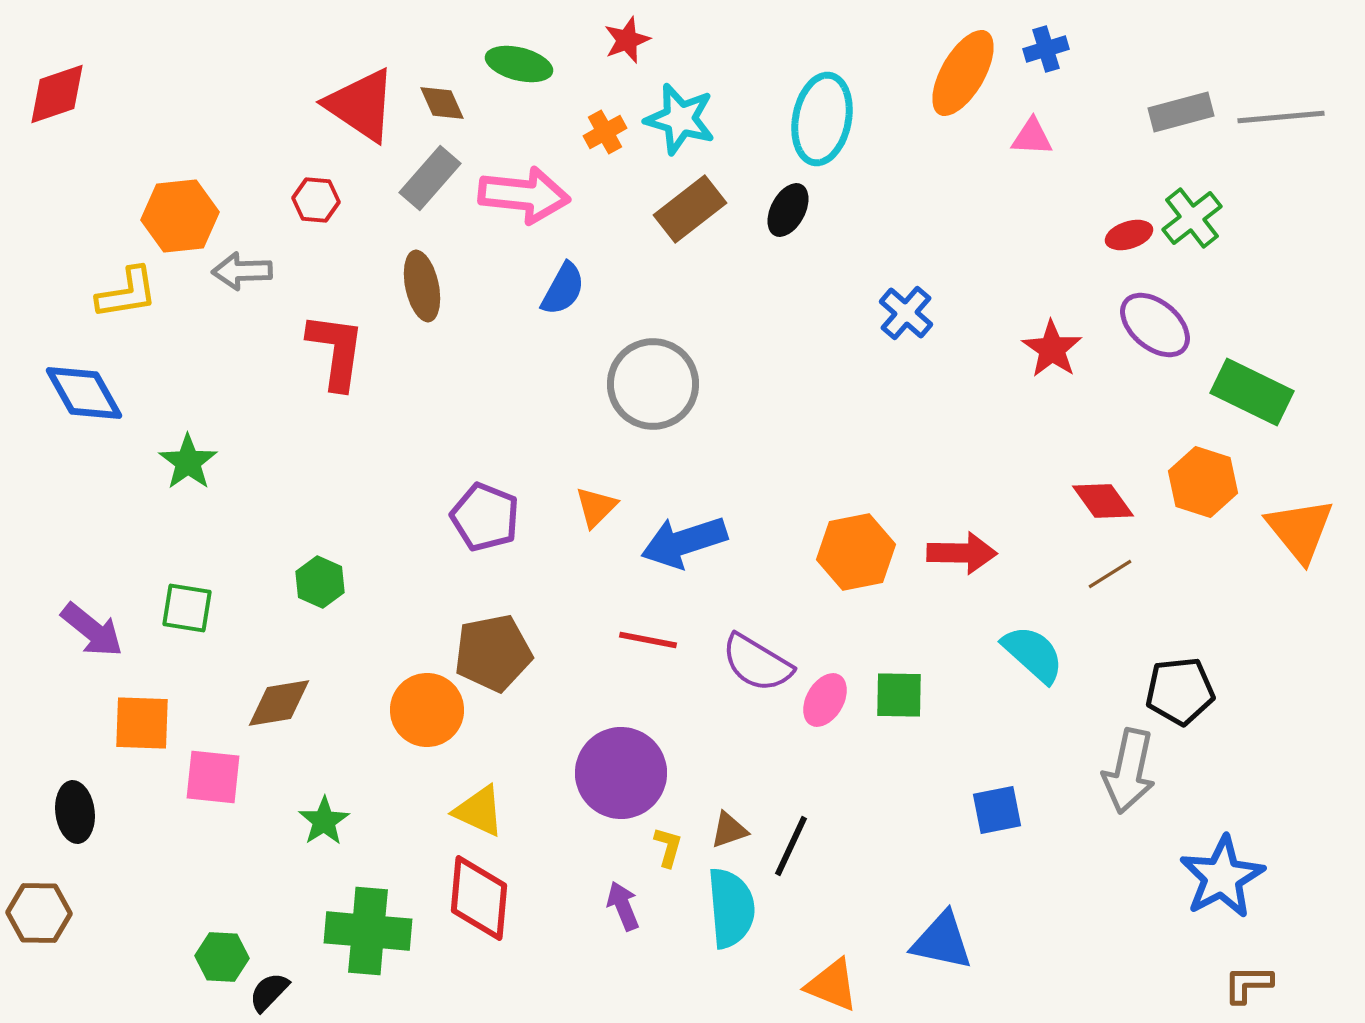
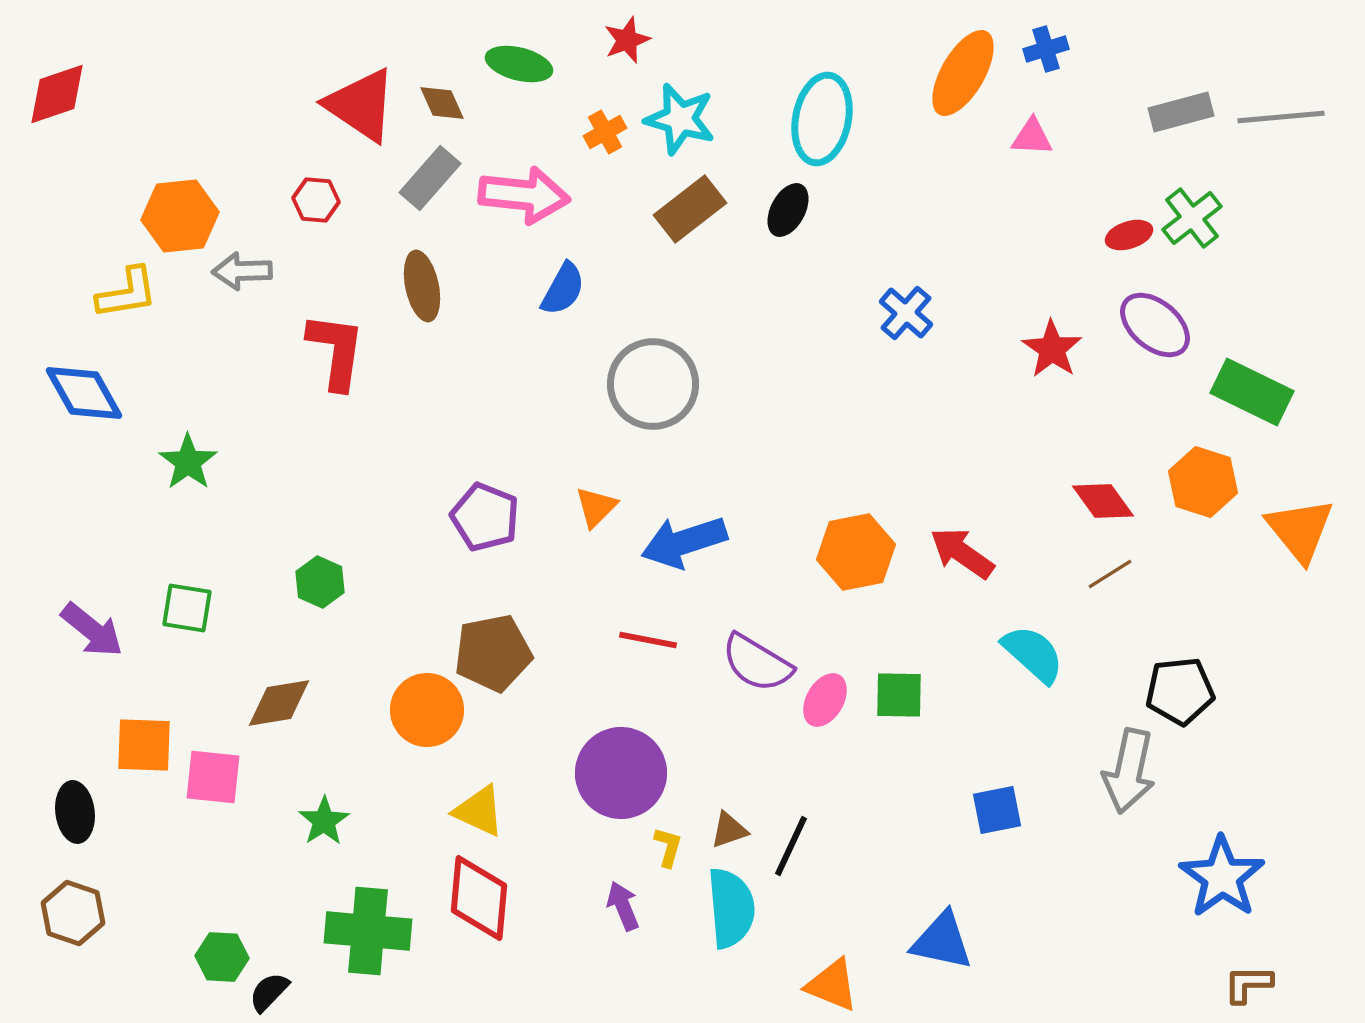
red arrow at (962, 553): rotated 146 degrees counterclockwise
orange square at (142, 723): moved 2 px right, 22 px down
blue star at (1222, 877): rotated 8 degrees counterclockwise
brown hexagon at (39, 913): moved 34 px right; rotated 18 degrees clockwise
